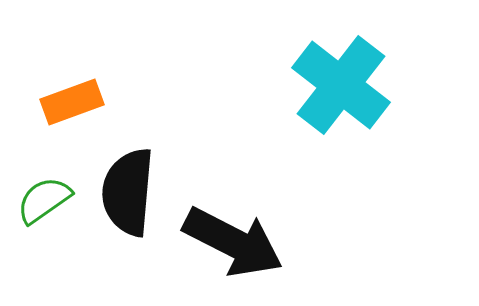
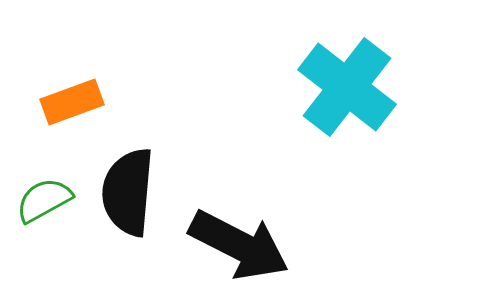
cyan cross: moved 6 px right, 2 px down
green semicircle: rotated 6 degrees clockwise
black arrow: moved 6 px right, 3 px down
